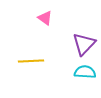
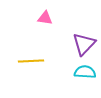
pink triangle: rotated 28 degrees counterclockwise
